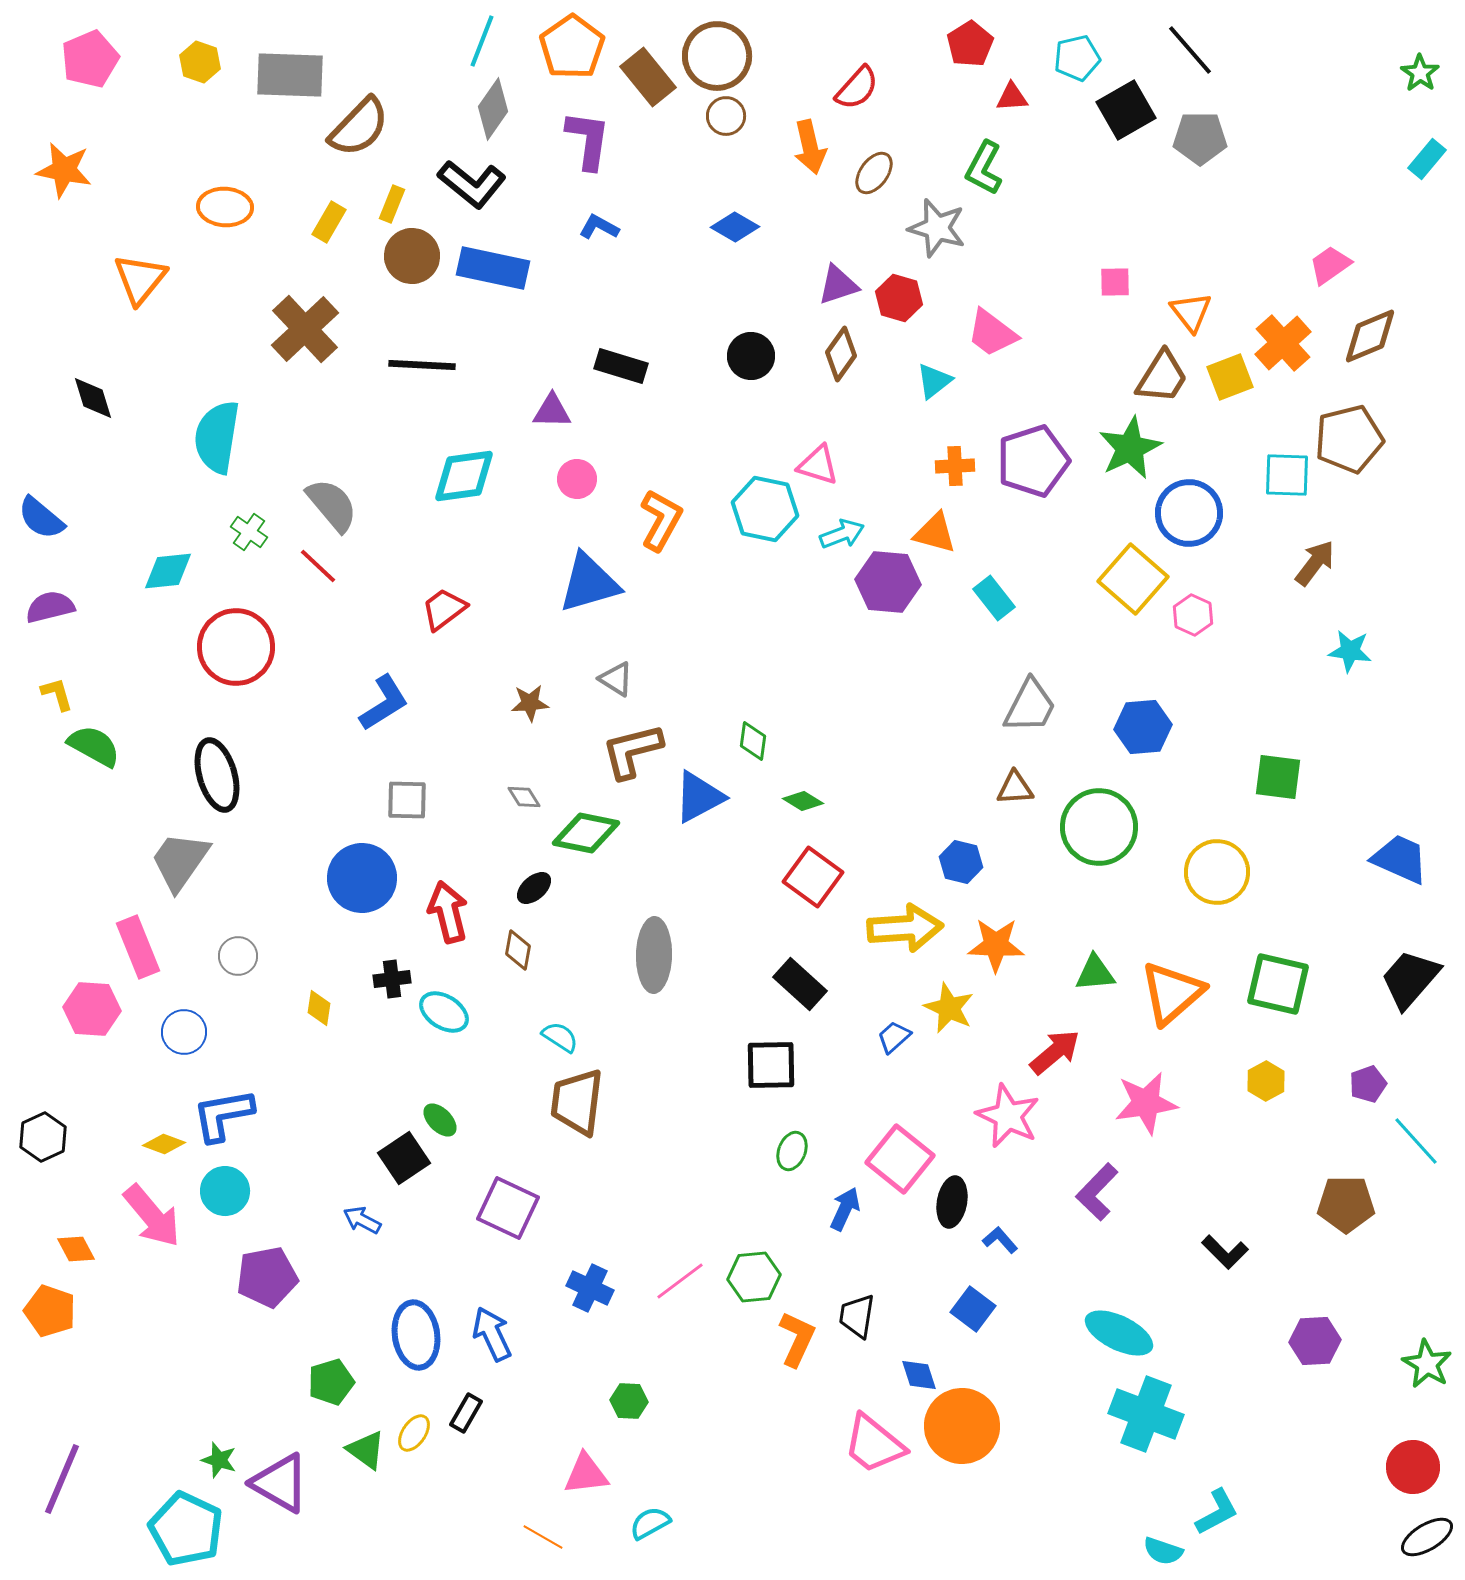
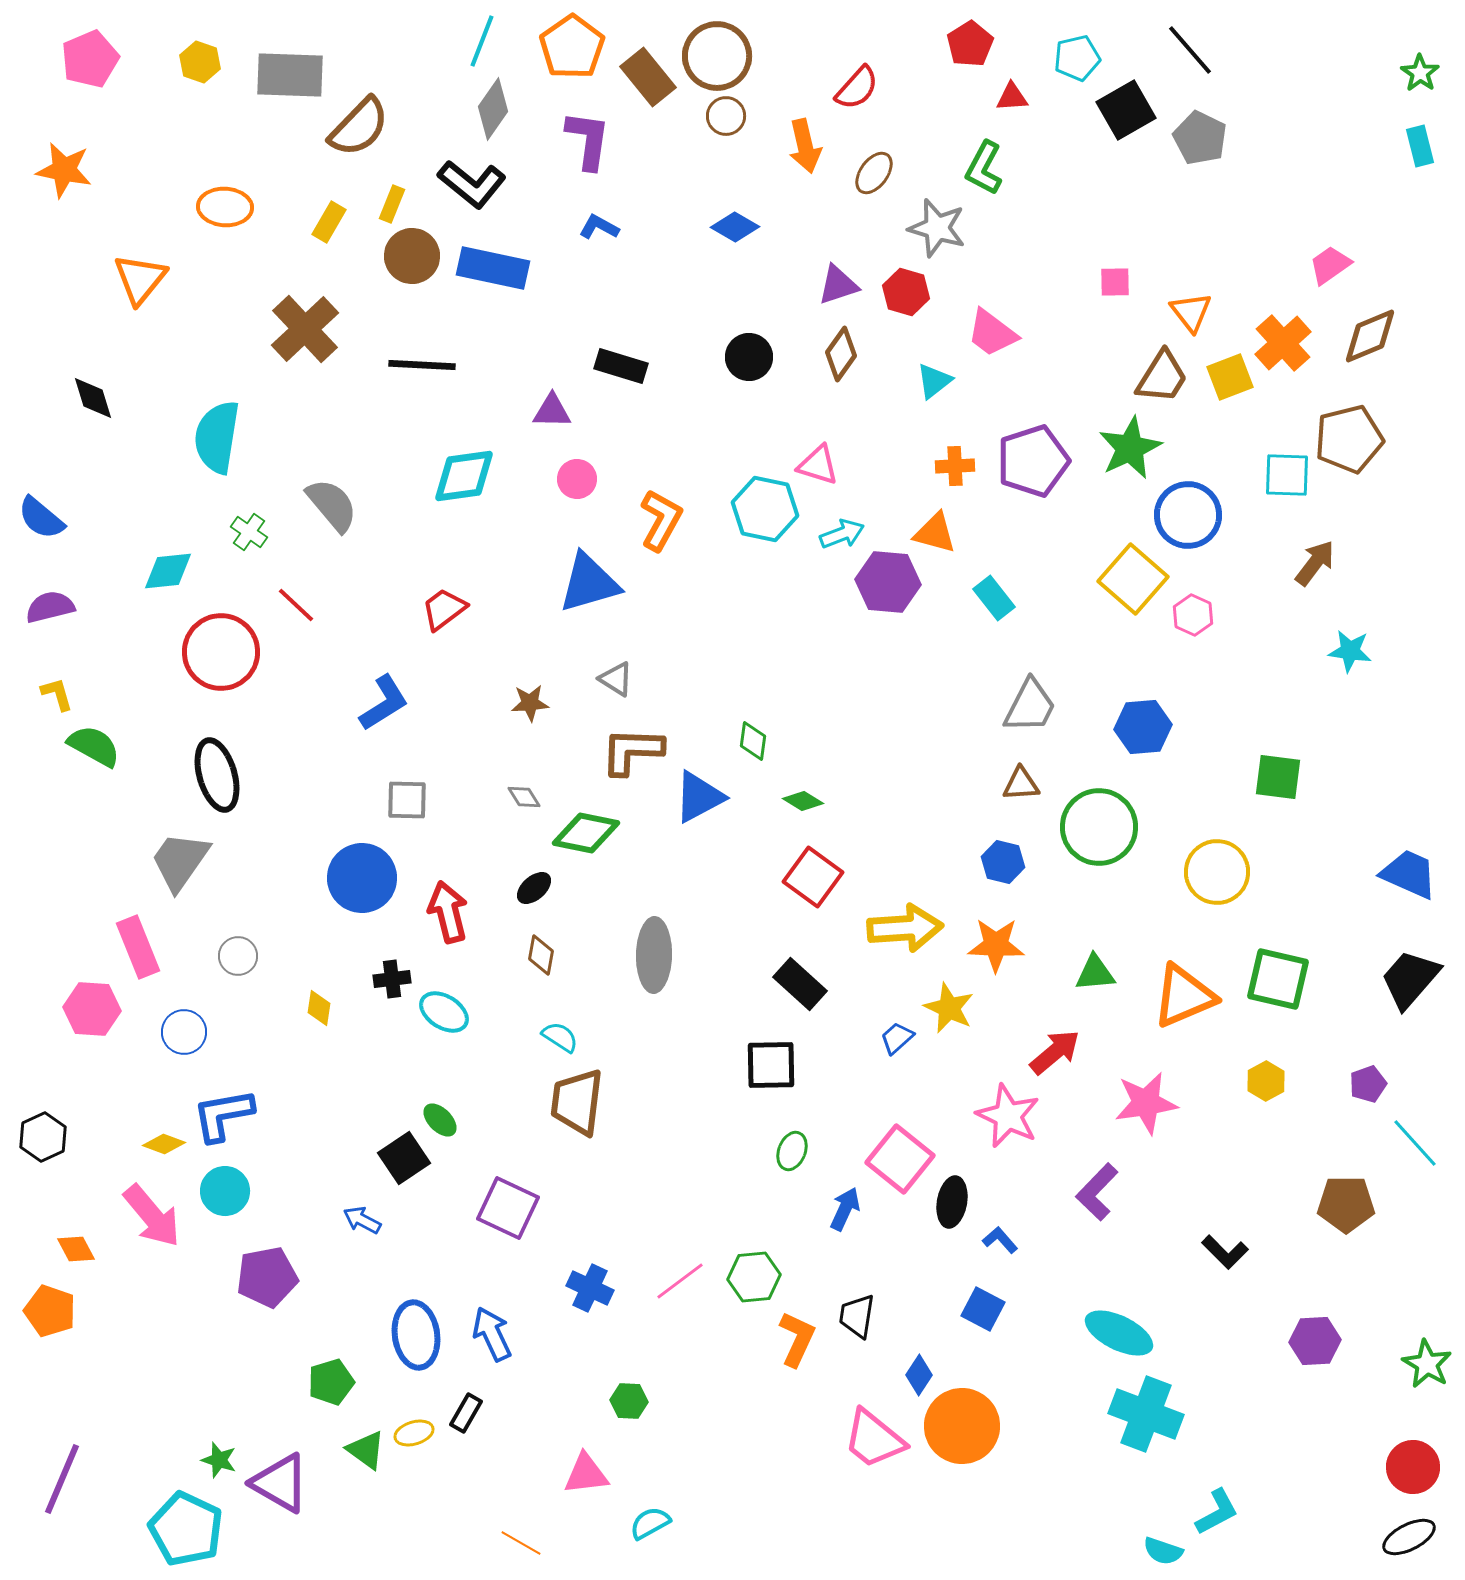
gray pentagon at (1200, 138): rotated 26 degrees clockwise
orange arrow at (810, 147): moved 5 px left, 1 px up
cyan rectangle at (1427, 159): moved 7 px left, 13 px up; rotated 54 degrees counterclockwise
red hexagon at (899, 298): moved 7 px right, 6 px up
black circle at (751, 356): moved 2 px left, 1 px down
blue circle at (1189, 513): moved 1 px left, 2 px down
red line at (318, 566): moved 22 px left, 39 px down
red circle at (236, 647): moved 15 px left, 5 px down
brown L-shape at (632, 751): rotated 16 degrees clockwise
brown triangle at (1015, 788): moved 6 px right, 4 px up
blue trapezoid at (1400, 859): moved 9 px right, 15 px down
blue hexagon at (961, 862): moved 42 px right
brown diamond at (518, 950): moved 23 px right, 5 px down
green square at (1278, 984): moved 5 px up
orange triangle at (1172, 993): moved 12 px right, 3 px down; rotated 18 degrees clockwise
blue trapezoid at (894, 1037): moved 3 px right, 1 px down
cyan line at (1416, 1141): moved 1 px left, 2 px down
blue square at (973, 1309): moved 10 px right; rotated 9 degrees counterclockwise
blue diamond at (919, 1375): rotated 51 degrees clockwise
yellow ellipse at (414, 1433): rotated 39 degrees clockwise
pink trapezoid at (874, 1444): moved 5 px up
orange line at (543, 1537): moved 22 px left, 6 px down
black ellipse at (1427, 1537): moved 18 px left; rotated 4 degrees clockwise
